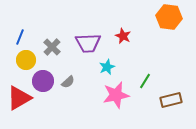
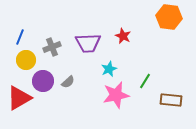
gray cross: rotated 24 degrees clockwise
cyan star: moved 2 px right, 2 px down
brown rectangle: rotated 20 degrees clockwise
